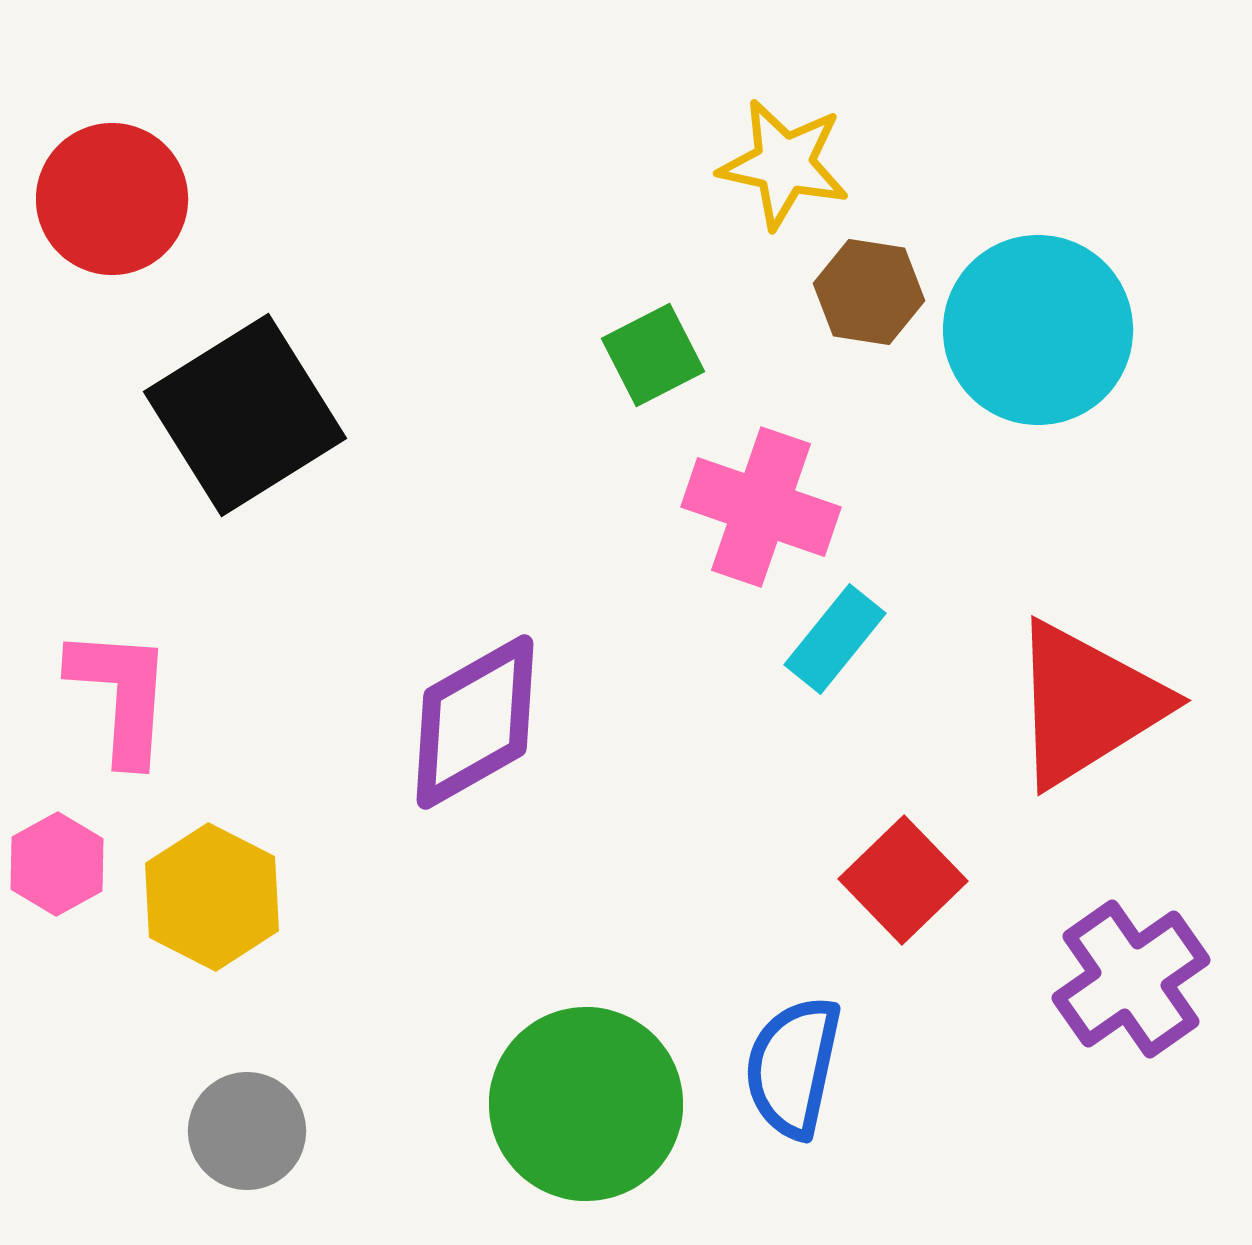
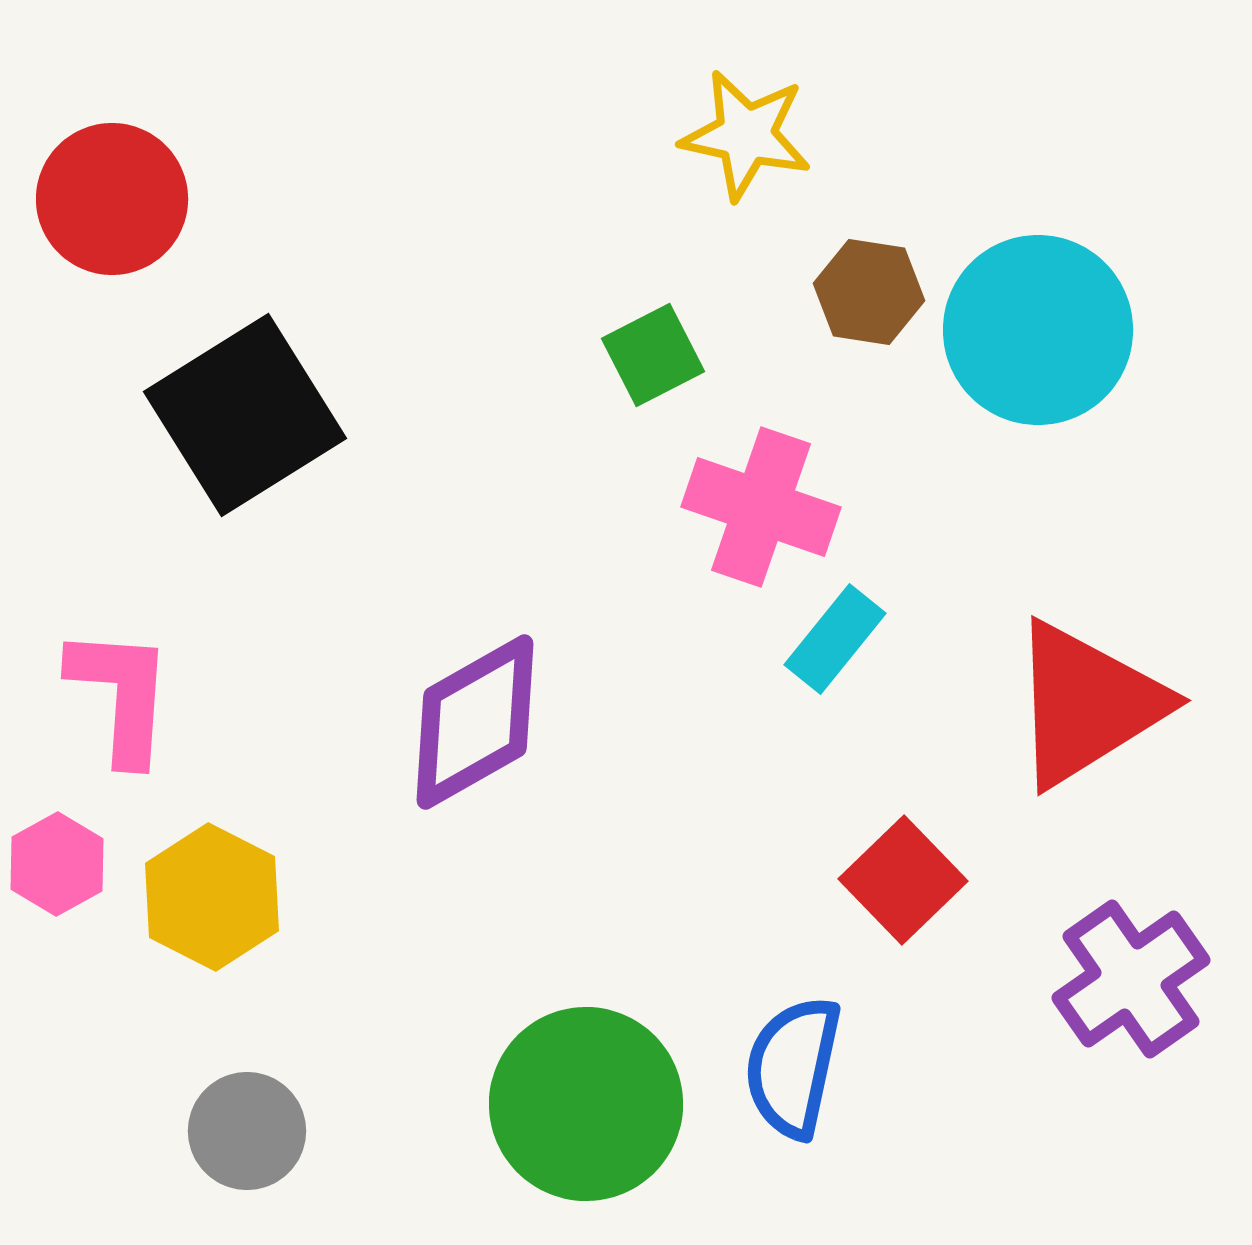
yellow star: moved 38 px left, 29 px up
